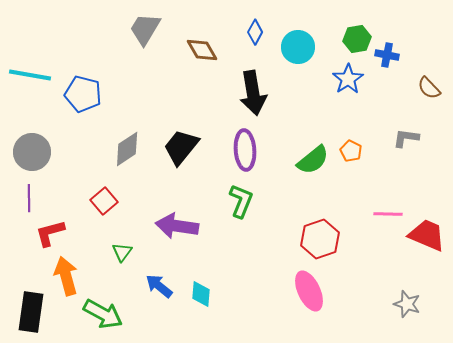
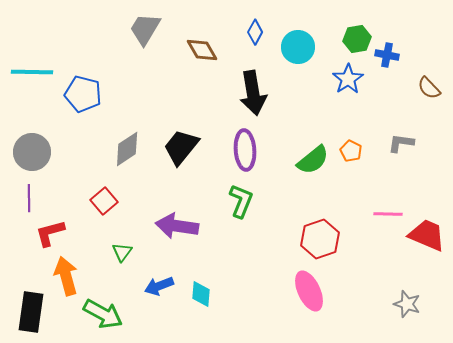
cyan line: moved 2 px right, 3 px up; rotated 9 degrees counterclockwise
gray L-shape: moved 5 px left, 5 px down
blue arrow: rotated 60 degrees counterclockwise
